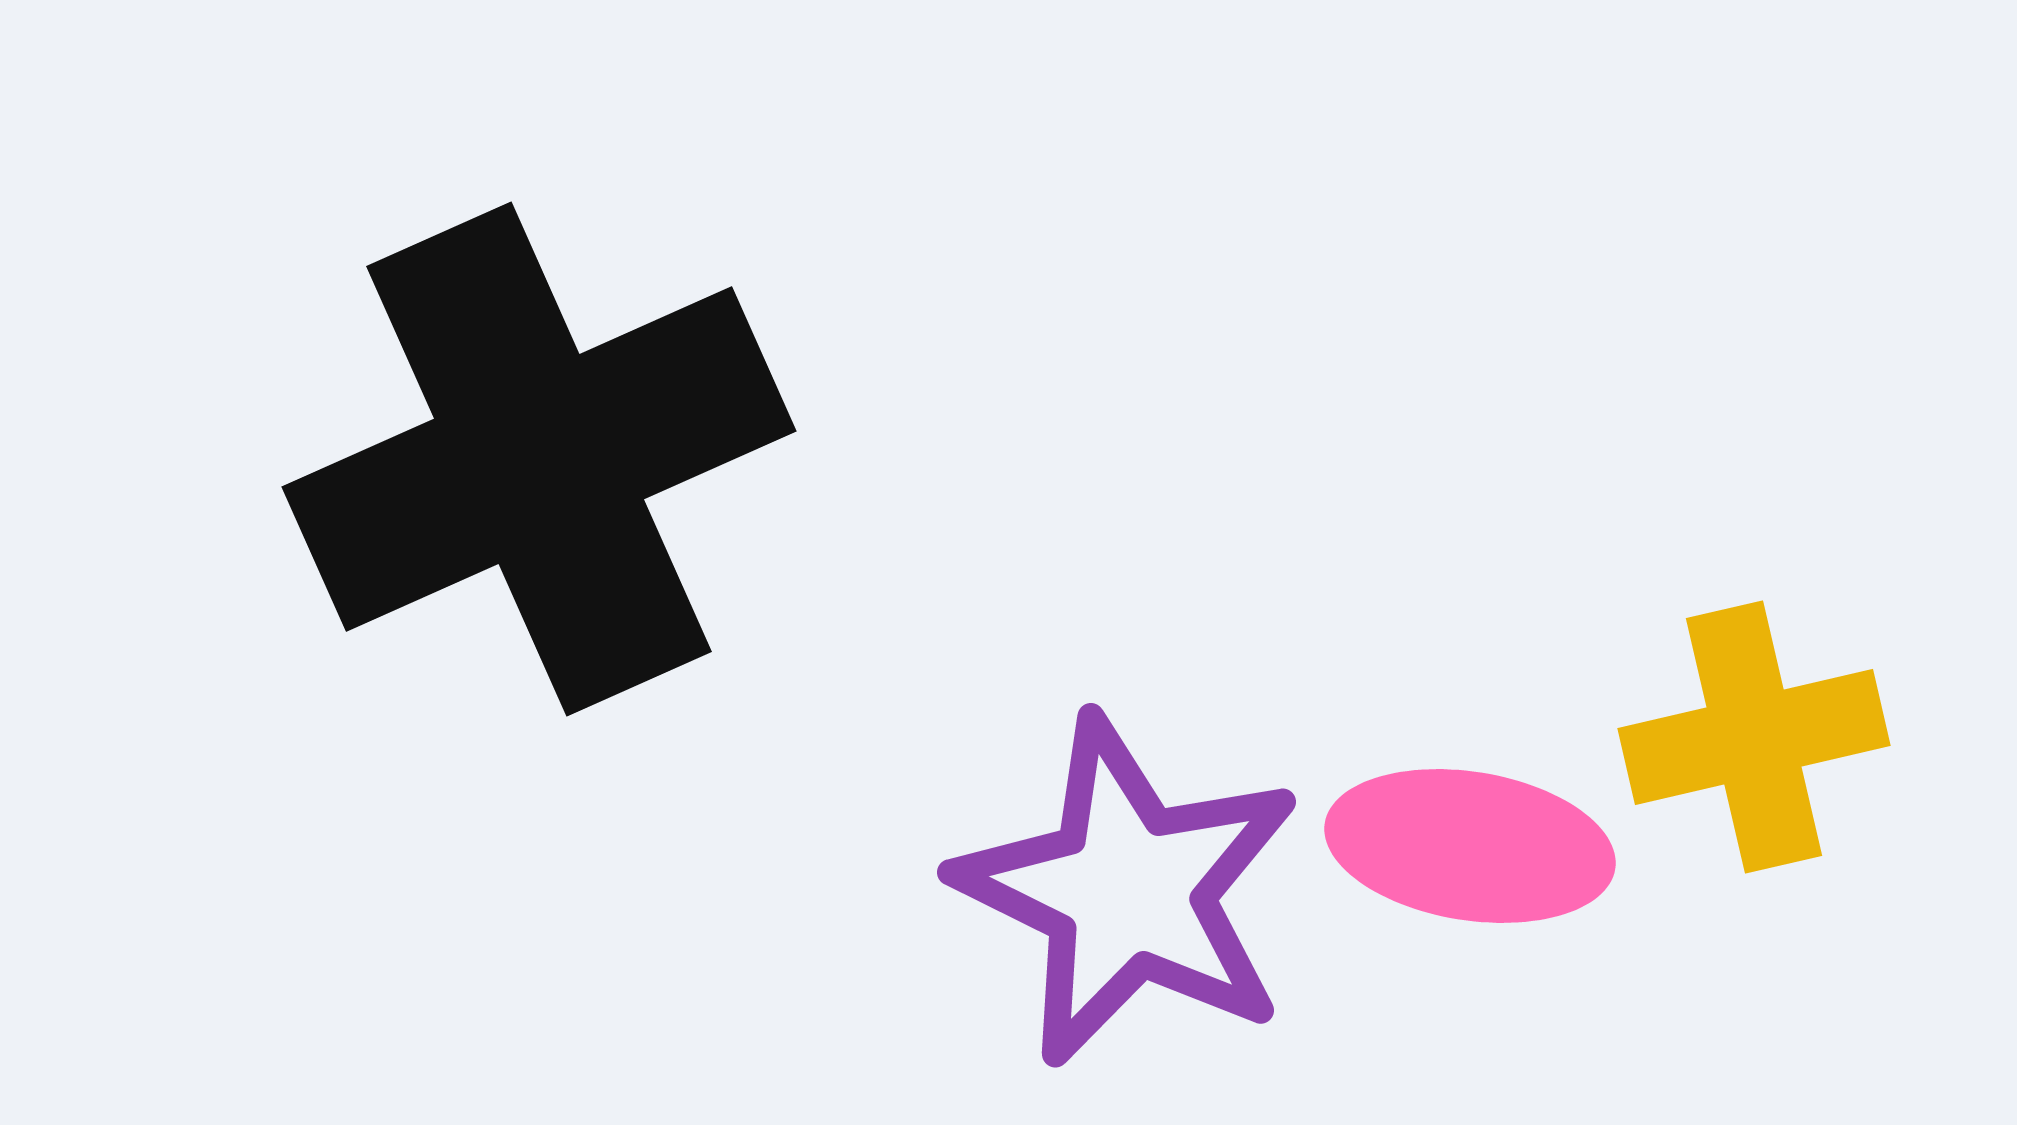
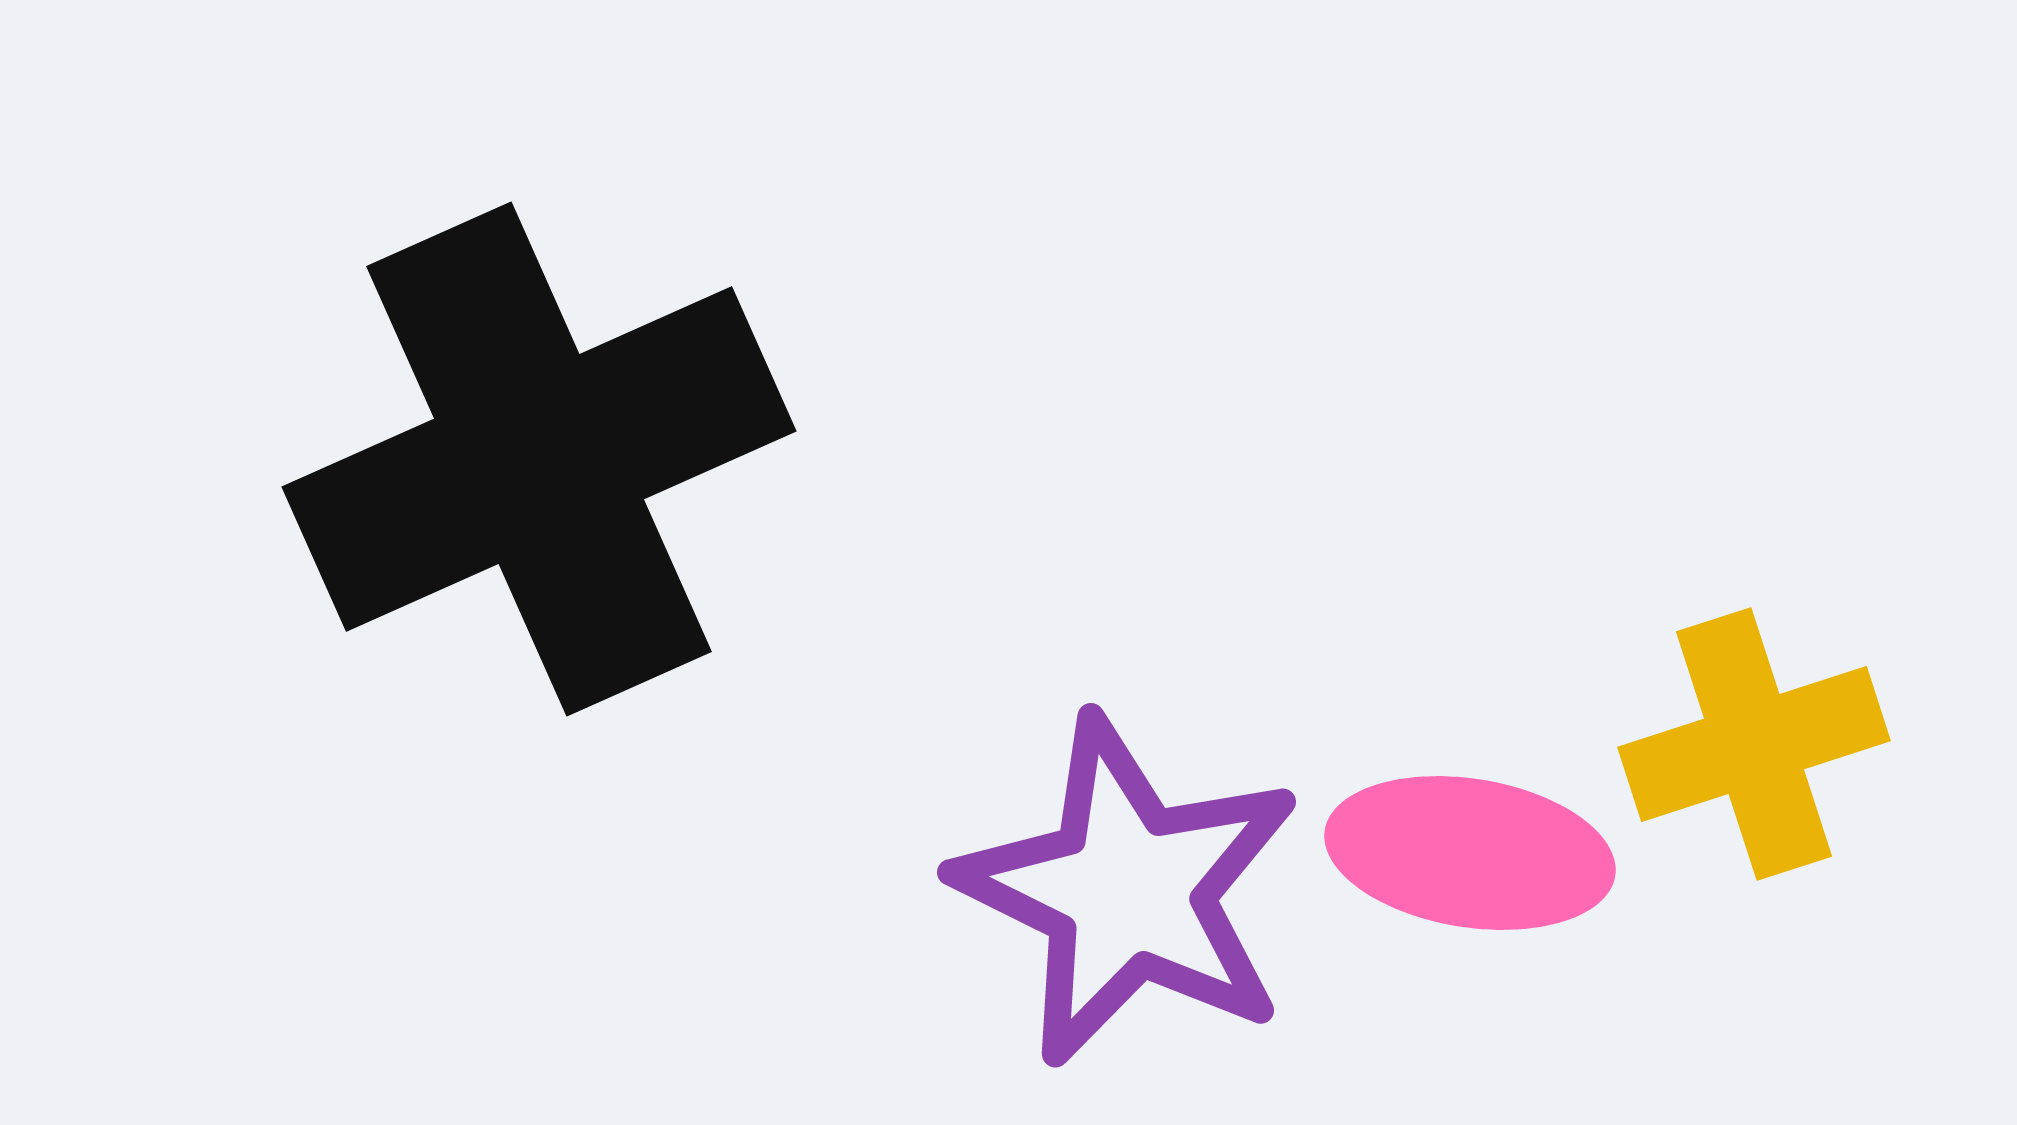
yellow cross: moved 7 px down; rotated 5 degrees counterclockwise
pink ellipse: moved 7 px down
